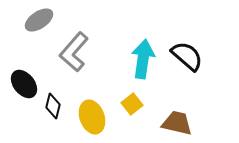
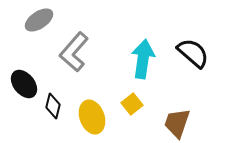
black semicircle: moved 6 px right, 3 px up
brown trapezoid: rotated 84 degrees counterclockwise
